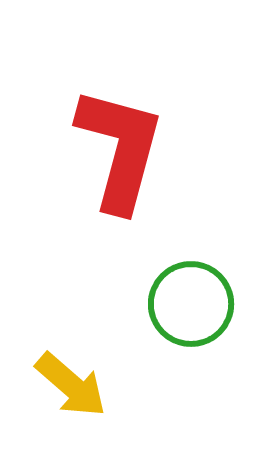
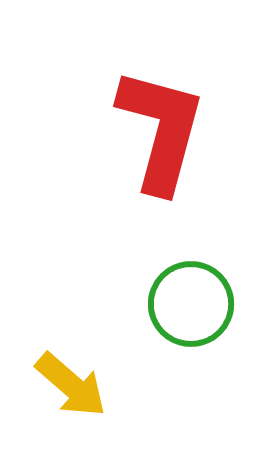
red L-shape: moved 41 px right, 19 px up
